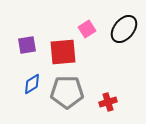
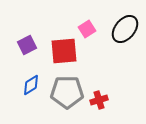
black ellipse: moved 1 px right
purple square: rotated 18 degrees counterclockwise
red square: moved 1 px right, 1 px up
blue diamond: moved 1 px left, 1 px down
red cross: moved 9 px left, 2 px up
